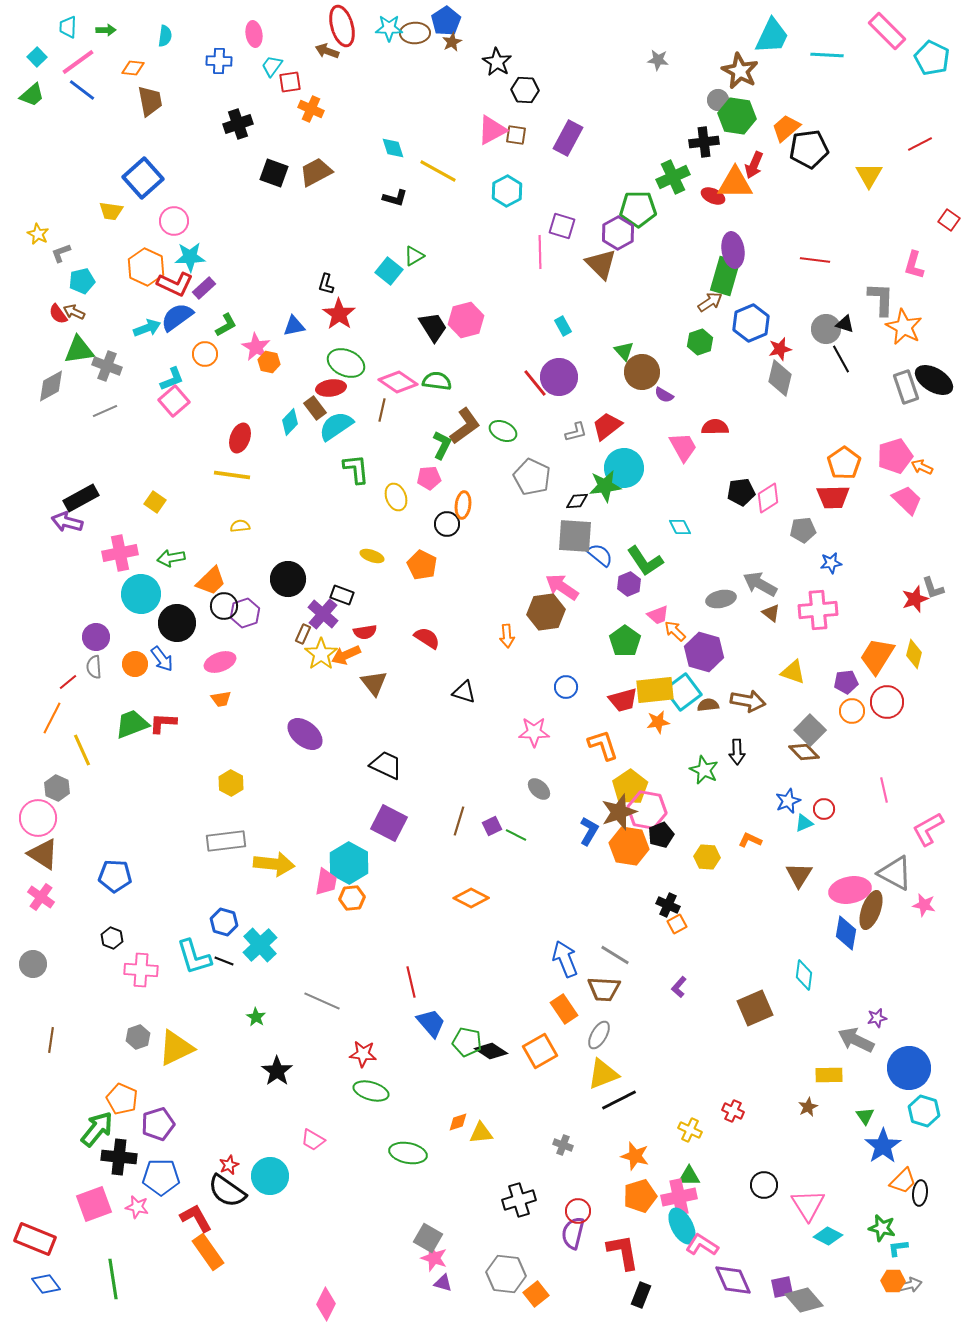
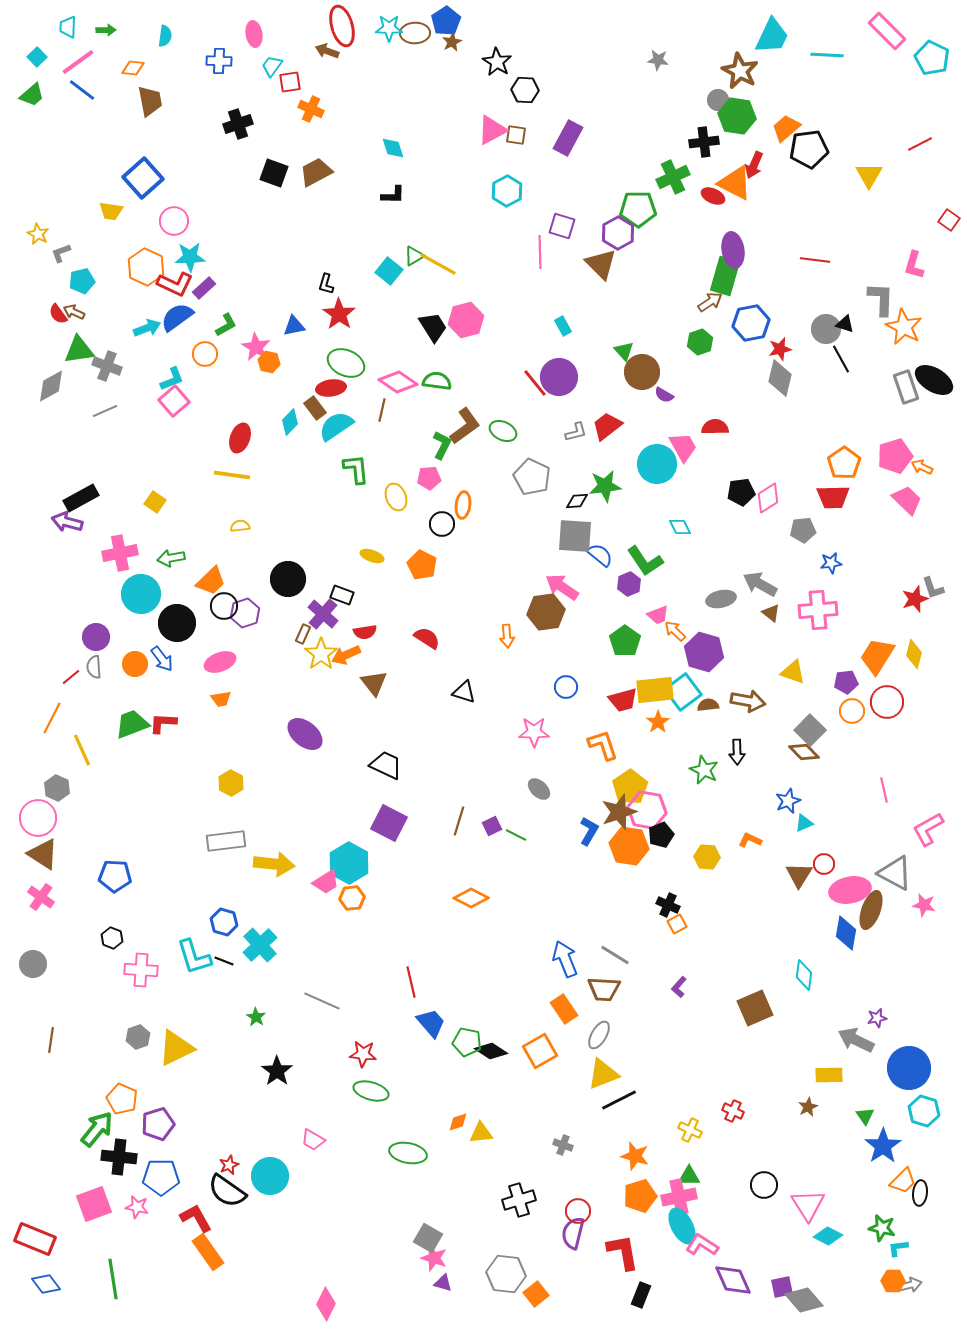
yellow line at (438, 171): moved 93 px down
orange triangle at (735, 183): rotated 27 degrees clockwise
black L-shape at (395, 198): moved 2 px left, 3 px up; rotated 15 degrees counterclockwise
blue hexagon at (751, 323): rotated 12 degrees clockwise
cyan circle at (624, 468): moved 33 px right, 4 px up
black circle at (447, 524): moved 5 px left
red line at (68, 682): moved 3 px right, 5 px up
orange star at (658, 722): rotated 25 degrees counterclockwise
red circle at (824, 809): moved 55 px down
pink trapezoid at (326, 882): rotated 48 degrees clockwise
